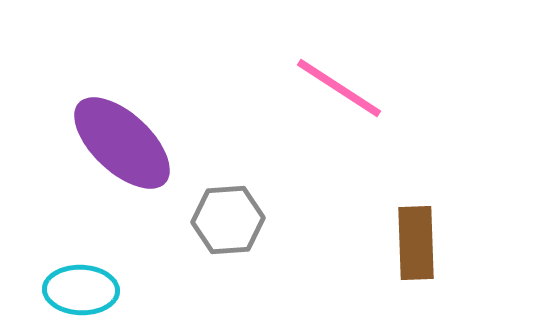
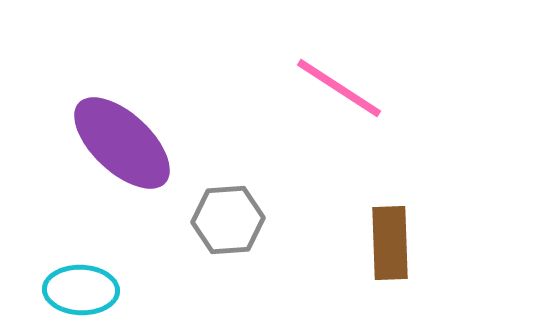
brown rectangle: moved 26 px left
